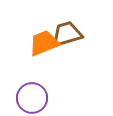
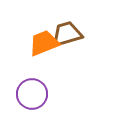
purple circle: moved 4 px up
